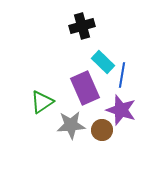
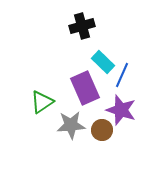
blue line: rotated 15 degrees clockwise
